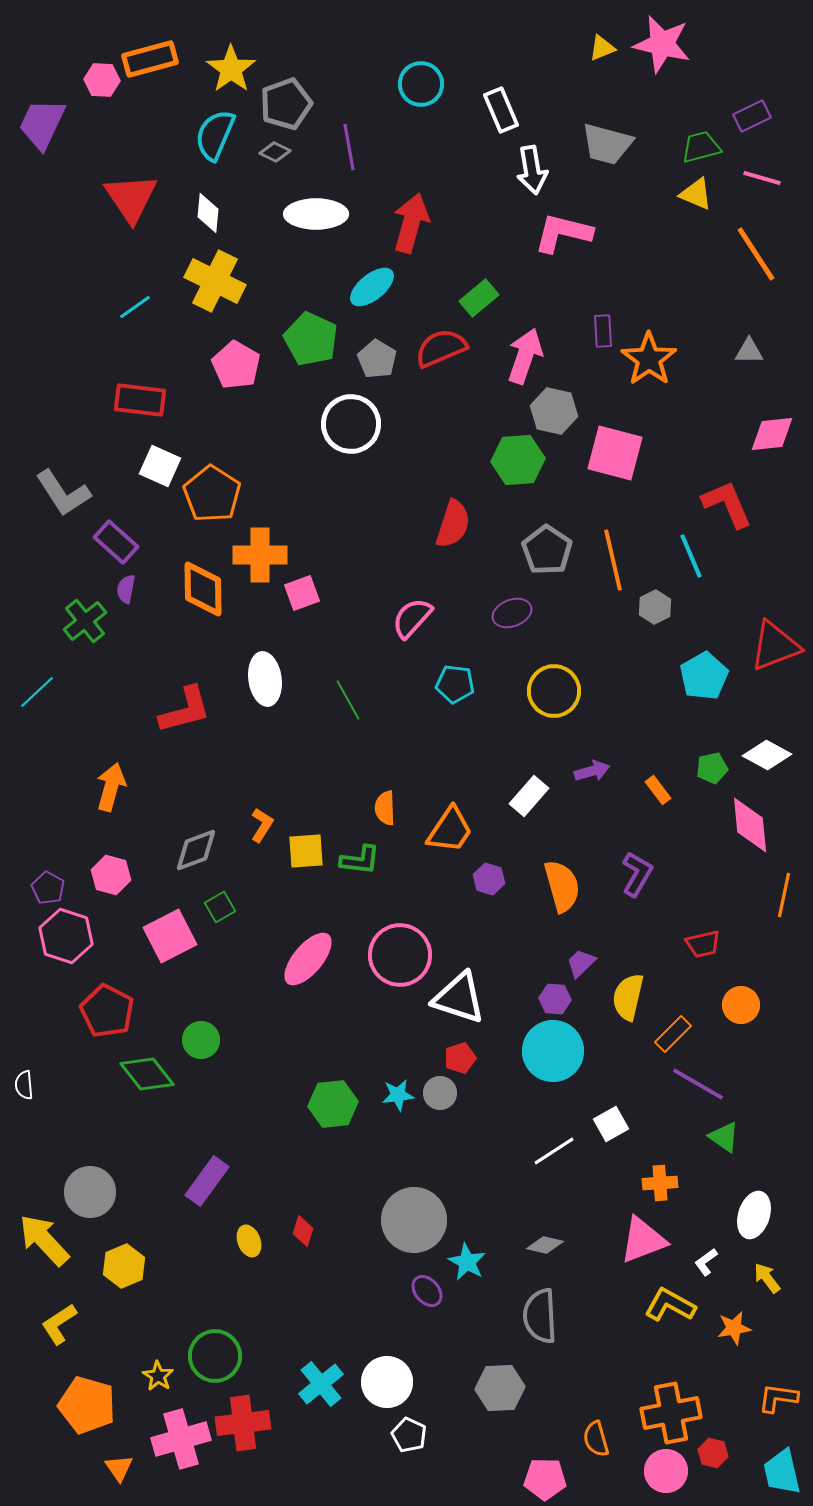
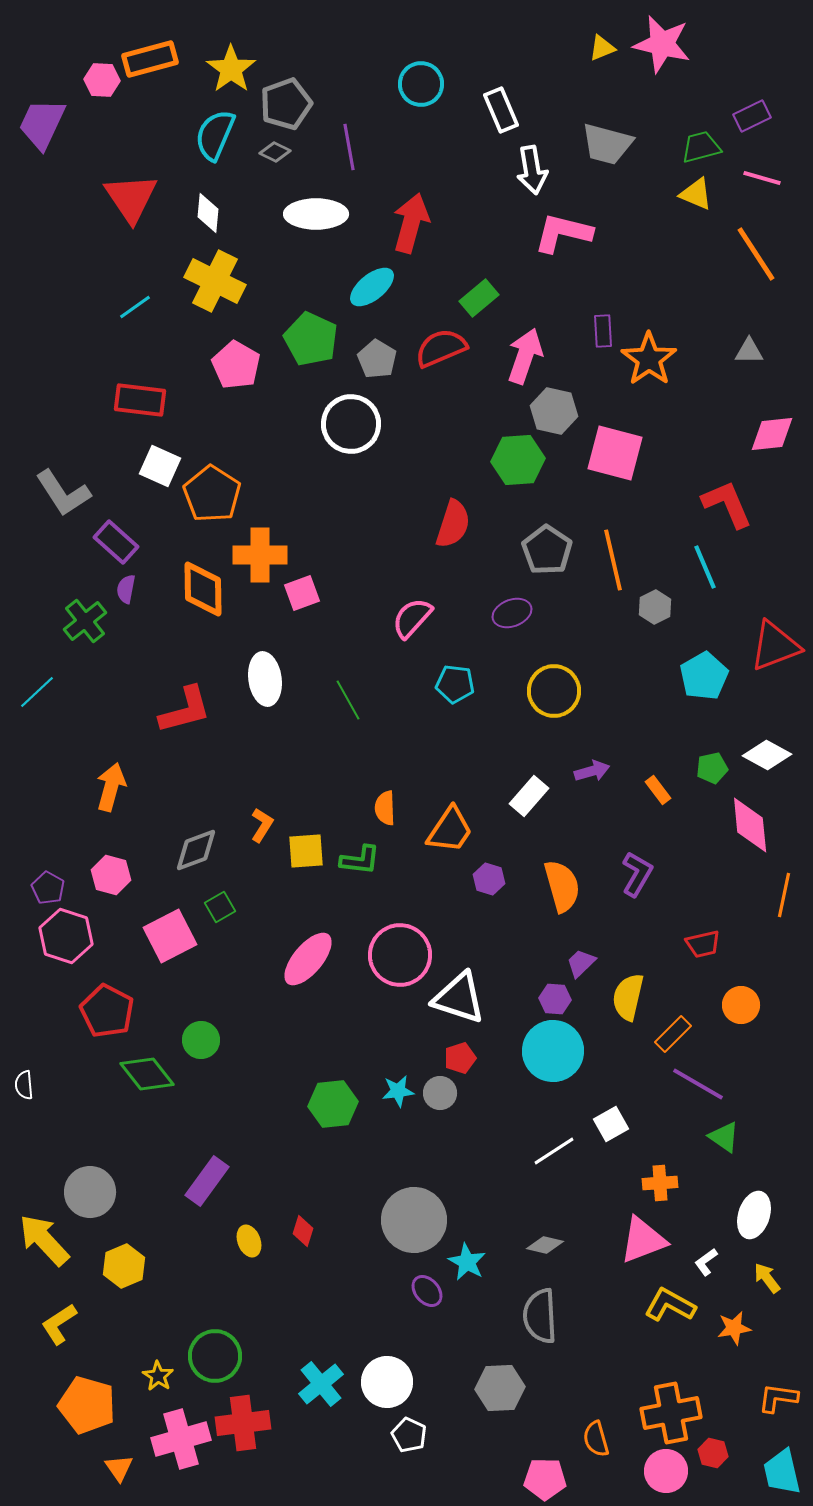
cyan line at (691, 556): moved 14 px right, 11 px down
cyan star at (398, 1095): moved 4 px up
